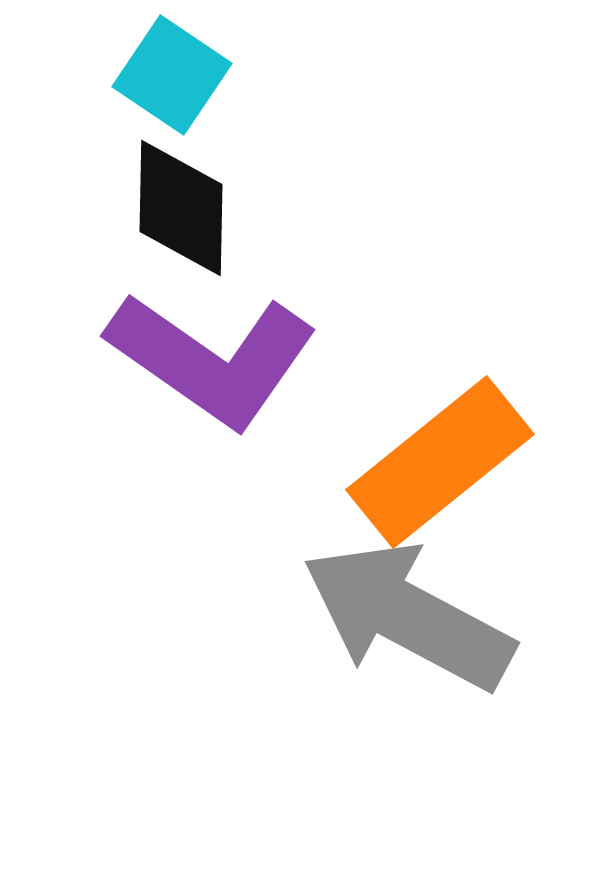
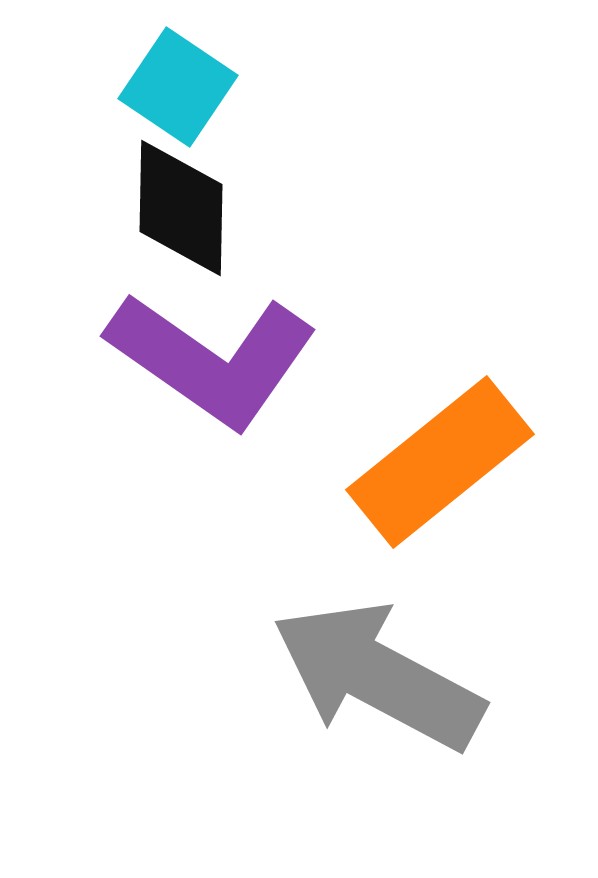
cyan square: moved 6 px right, 12 px down
gray arrow: moved 30 px left, 60 px down
